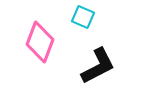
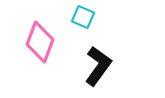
black L-shape: rotated 27 degrees counterclockwise
